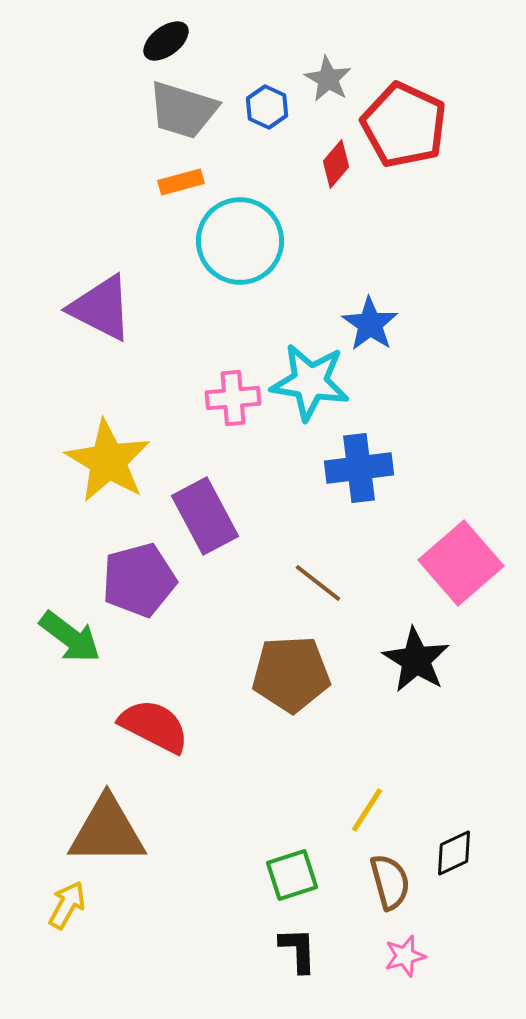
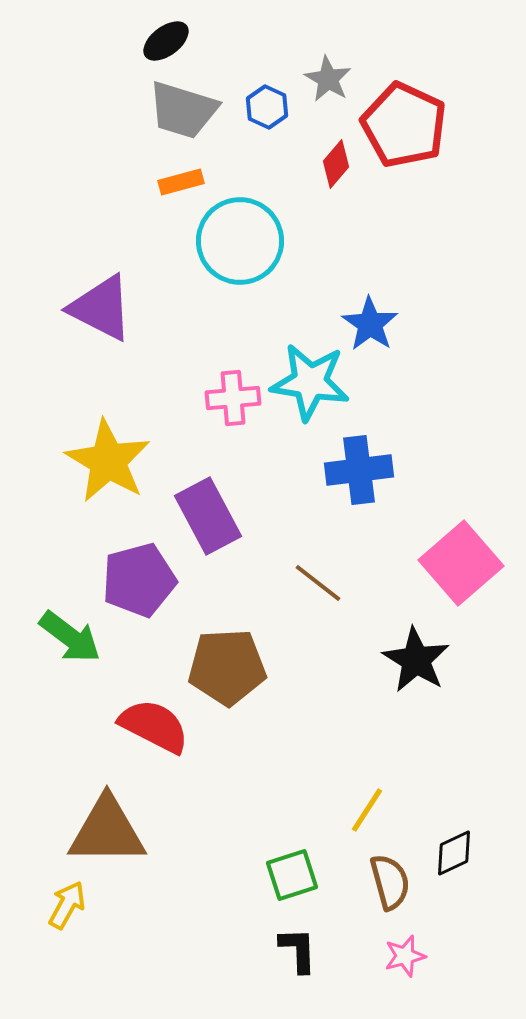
blue cross: moved 2 px down
purple rectangle: moved 3 px right
brown pentagon: moved 64 px left, 7 px up
